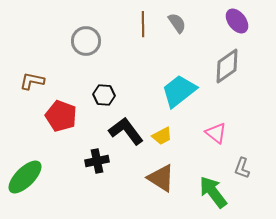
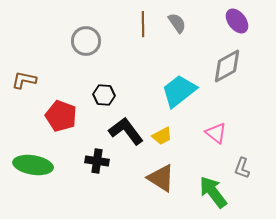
gray diamond: rotated 6 degrees clockwise
brown L-shape: moved 8 px left, 1 px up
black cross: rotated 20 degrees clockwise
green ellipse: moved 8 px right, 12 px up; rotated 54 degrees clockwise
